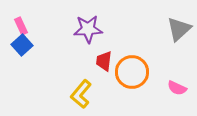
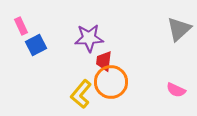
purple star: moved 1 px right, 9 px down
blue square: moved 14 px right; rotated 15 degrees clockwise
orange circle: moved 21 px left, 10 px down
pink semicircle: moved 1 px left, 2 px down
